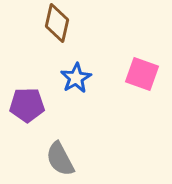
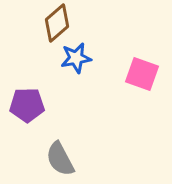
brown diamond: rotated 36 degrees clockwise
blue star: moved 20 px up; rotated 20 degrees clockwise
